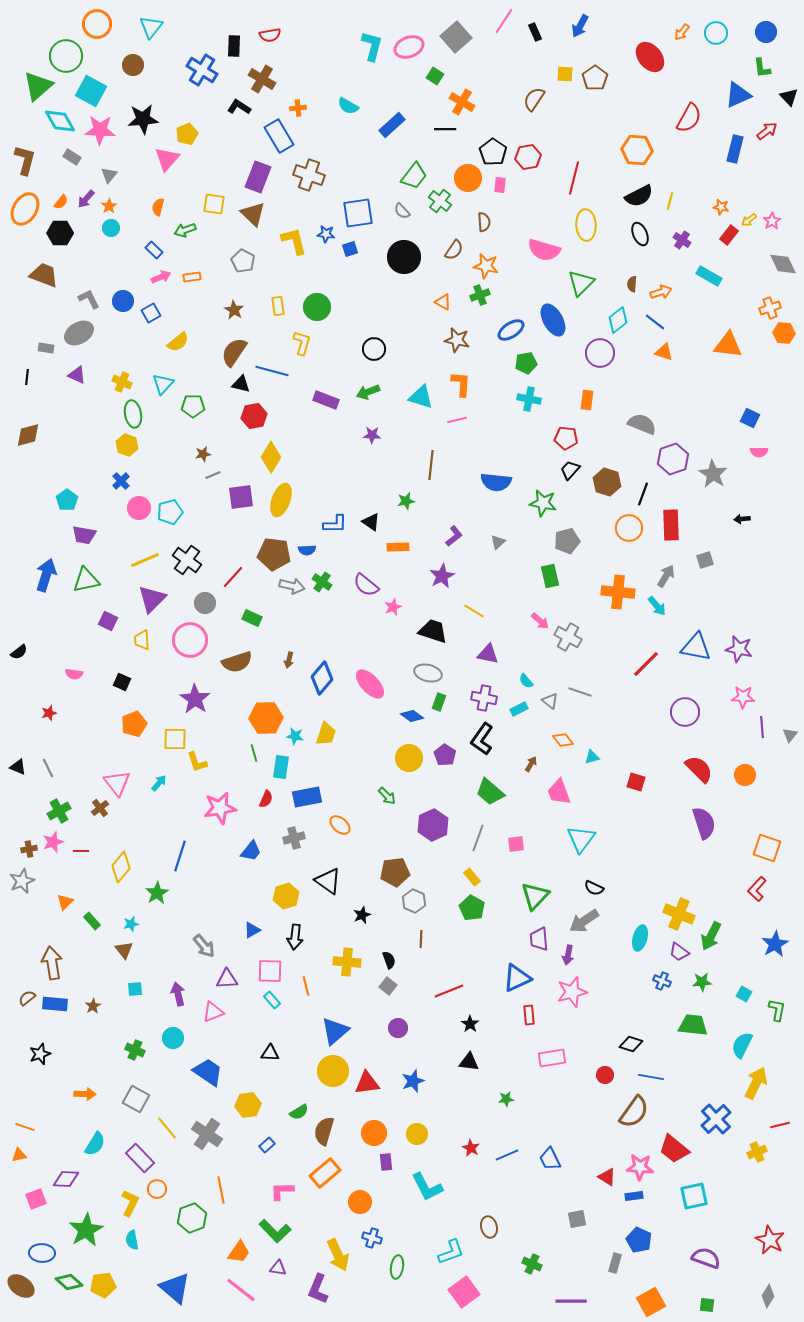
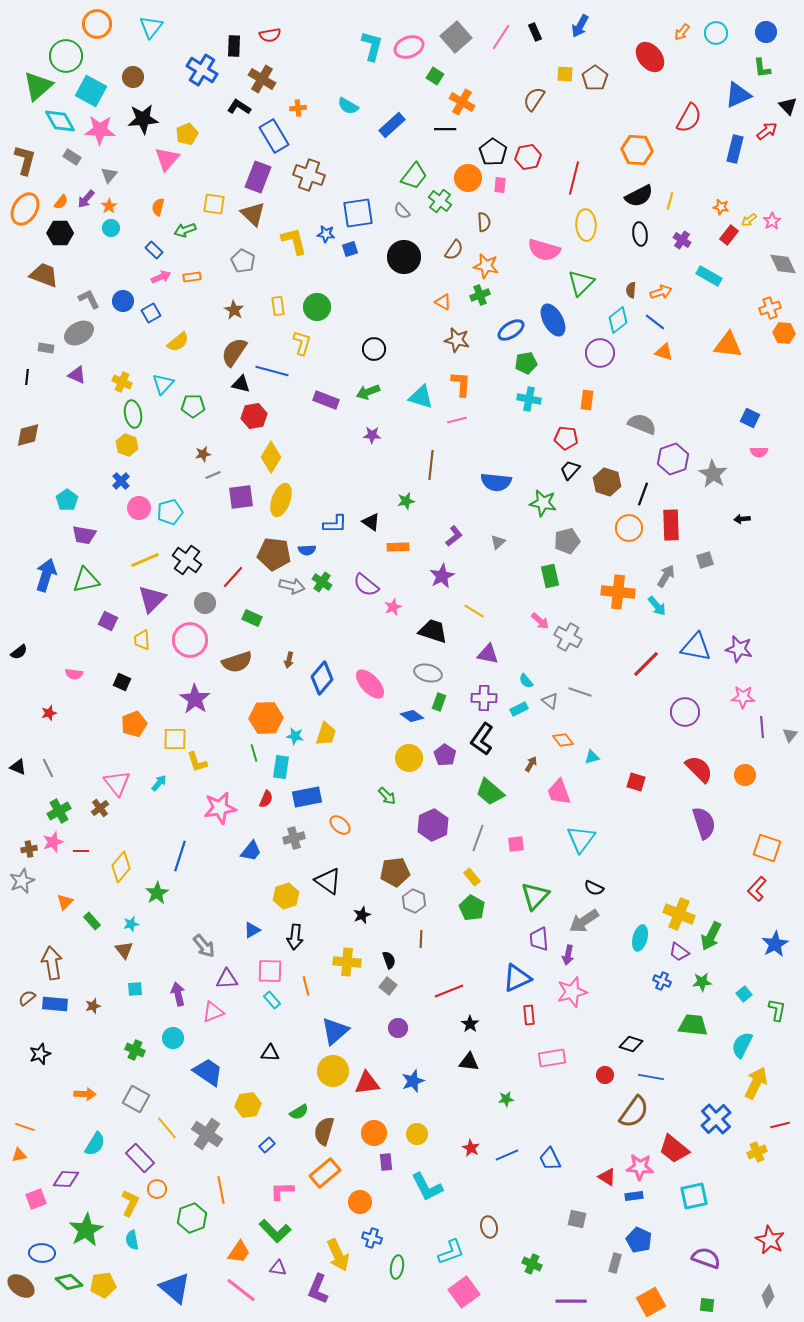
pink line at (504, 21): moved 3 px left, 16 px down
brown circle at (133, 65): moved 12 px down
black triangle at (789, 97): moved 1 px left, 9 px down
blue rectangle at (279, 136): moved 5 px left
black ellipse at (640, 234): rotated 15 degrees clockwise
brown semicircle at (632, 284): moved 1 px left, 6 px down
purple cross at (484, 698): rotated 10 degrees counterclockwise
cyan square at (744, 994): rotated 21 degrees clockwise
brown star at (93, 1006): rotated 14 degrees clockwise
gray square at (577, 1219): rotated 24 degrees clockwise
